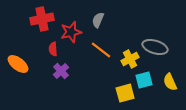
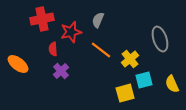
gray ellipse: moved 5 px right, 8 px up; rotated 55 degrees clockwise
yellow cross: rotated 12 degrees counterclockwise
yellow semicircle: moved 2 px right, 2 px down
